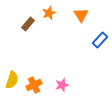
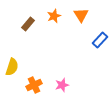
orange star: moved 5 px right, 3 px down
yellow semicircle: moved 13 px up
